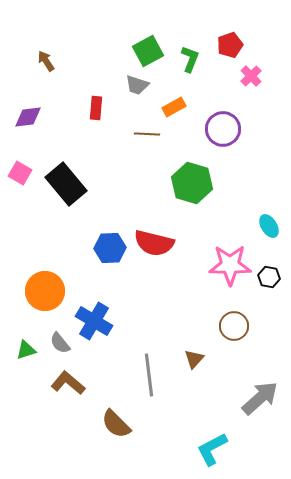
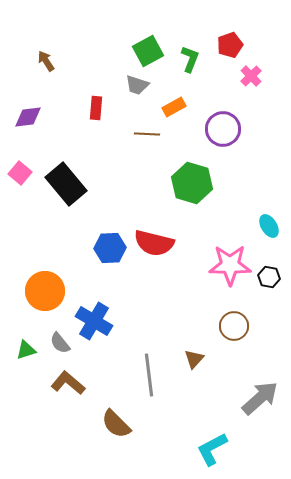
pink square: rotated 10 degrees clockwise
